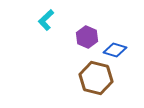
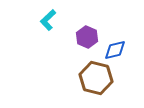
cyan L-shape: moved 2 px right
blue diamond: rotated 30 degrees counterclockwise
